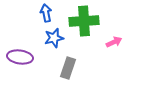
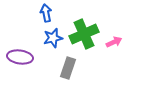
green cross: moved 13 px down; rotated 20 degrees counterclockwise
blue star: moved 1 px left
